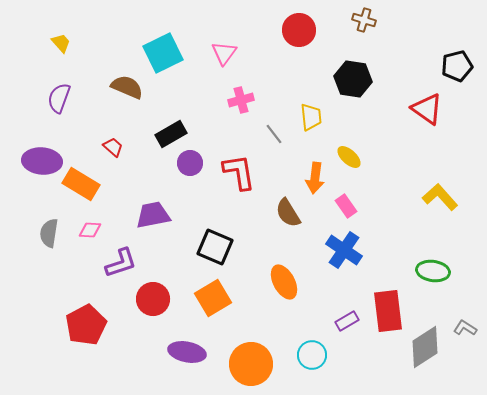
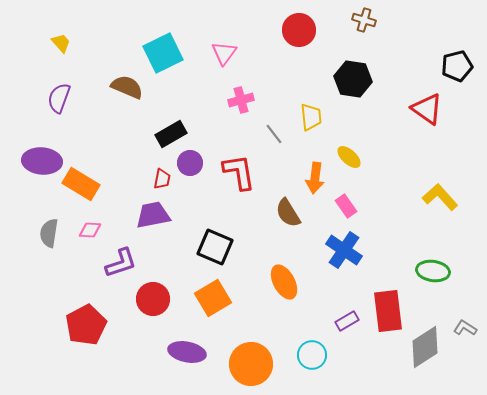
red trapezoid at (113, 147): moved 49 px right, 32 px down; rotated 60 degrees clockwise
